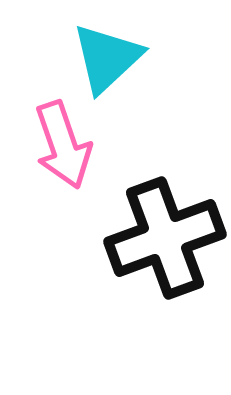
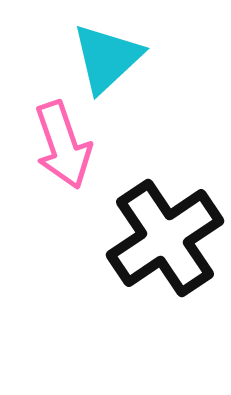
black cross: rotated 14 degrees counterclockwise
